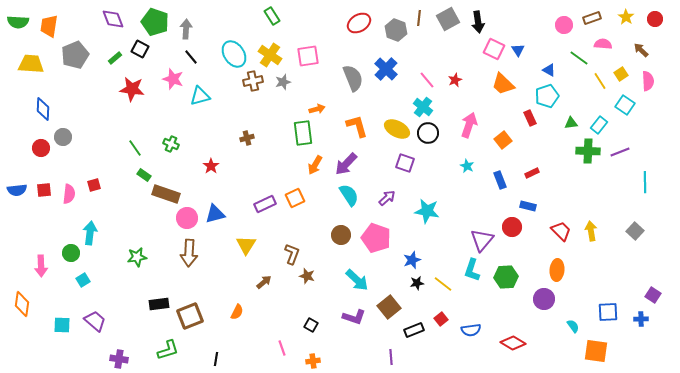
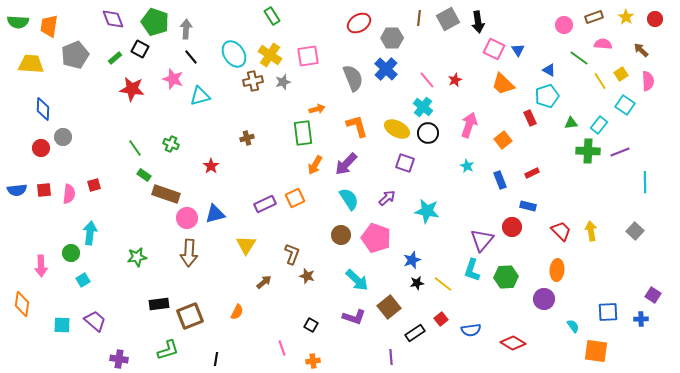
brown rectangle at (592, 18): moved 2 px right, 1 px up
gray hexagon at (396, 30): moved 4 px left, 8 px down; rotated 20 degrees counterclockwise
cyan semicircle at (349, 195): moved 4 px down
black rectangle at (414, 330): moved 1 px right, 3 px down; rotated 12 degrees counterclockwise
